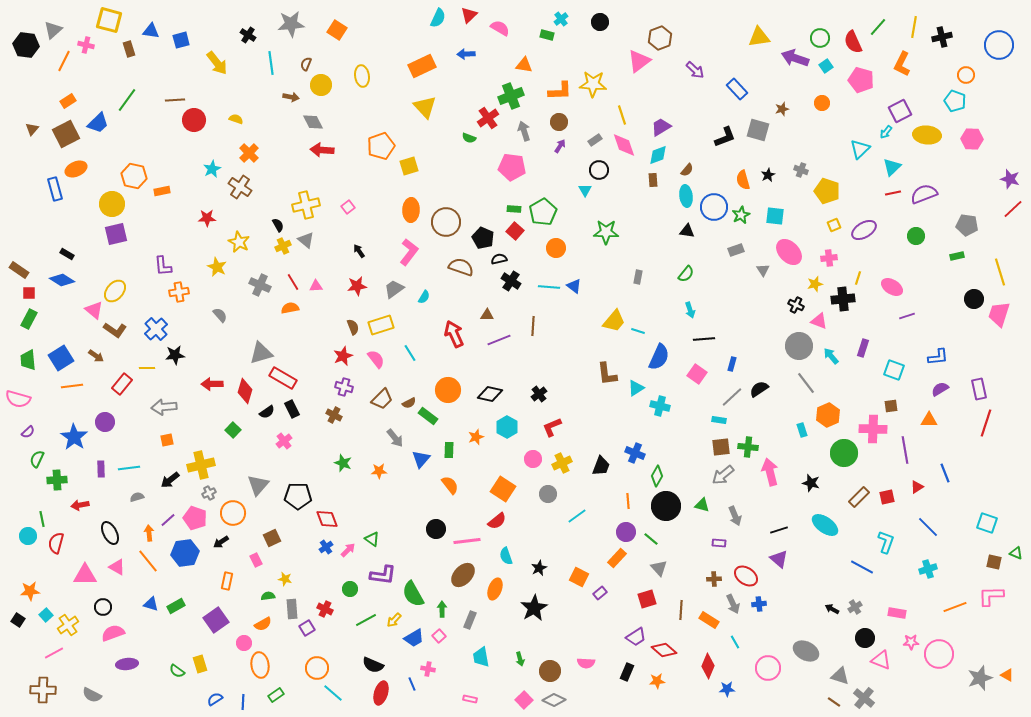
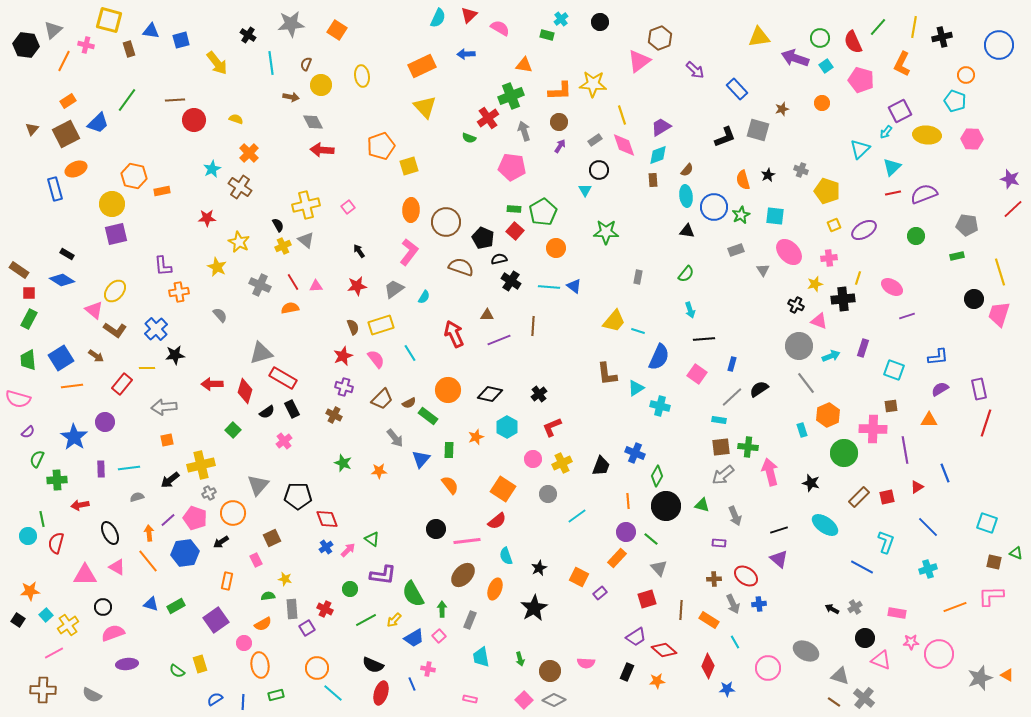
cyan arrow at (831, 356): rotated 108 degrees clockwise
green rectangle at (276, 695): rotated 21 degrees clockwise
